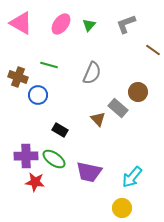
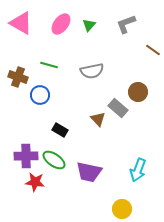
gray semicircle: moved 2 px up; rotated 55 degrees clockwise
blue circle: moved 2 px right
green ellipse: moved 1 px down
cyan arrow: moved 6 px right, 7 px up; rotated 20 degrees counterclockwise
yellow circle: moved 1 px down
